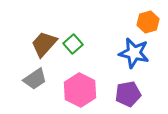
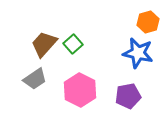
blue star: moved 4 px right
purple pentagon: moved 2 px down
